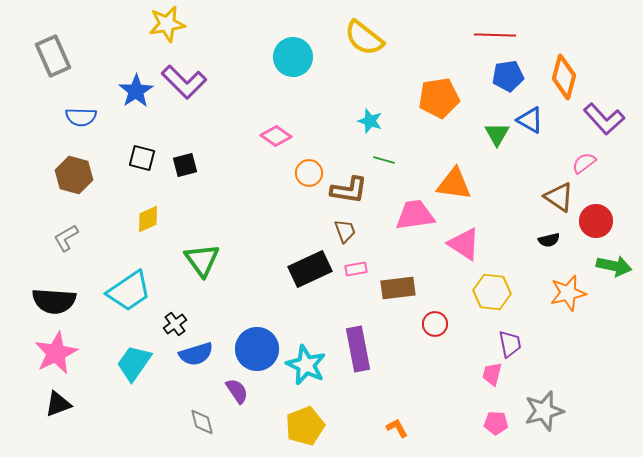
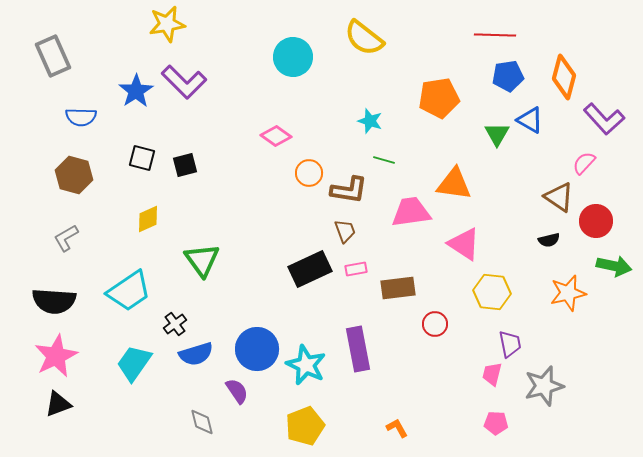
pink semicircle at (584, 163): rotated 10 degrees counterclockwise
pink trapezoid at (415, 215): moved 4 px left, 3 px up
pink star at (56, 353): moved 3 px down
gray star at (544, 411): moved 25 px up
